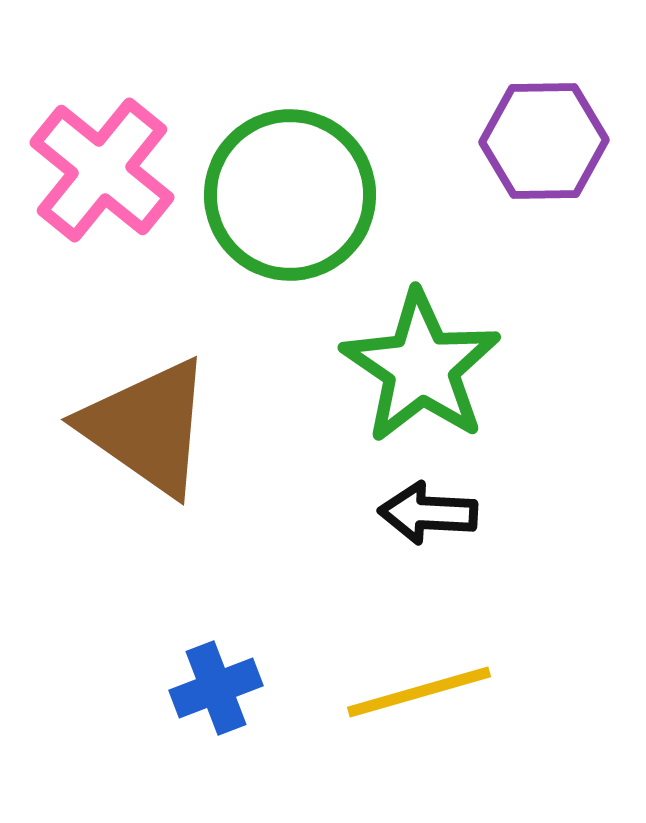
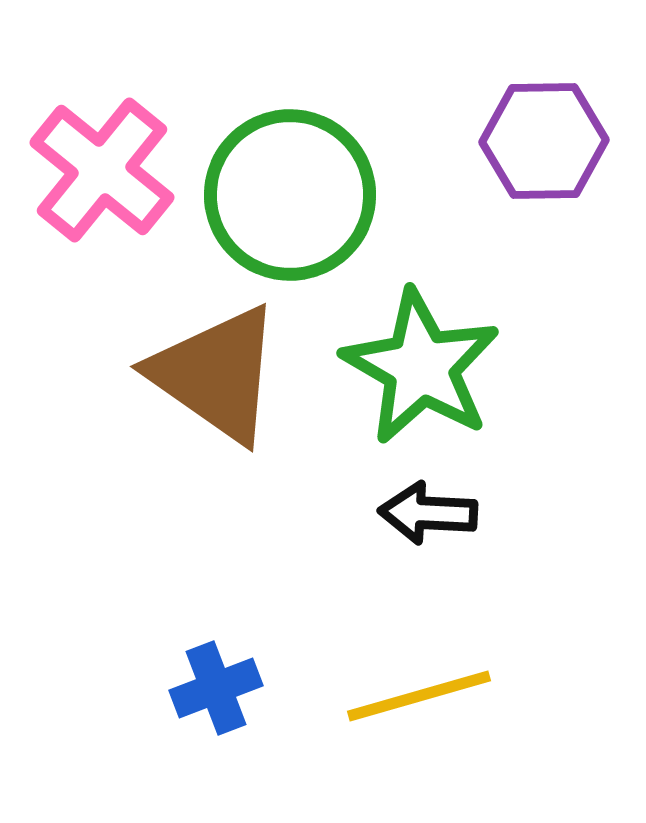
green star: rotated 4 degrees counterclockwise
brown triangle: moved 69 px right, 53 px up
yellow line: moved 4 px down
